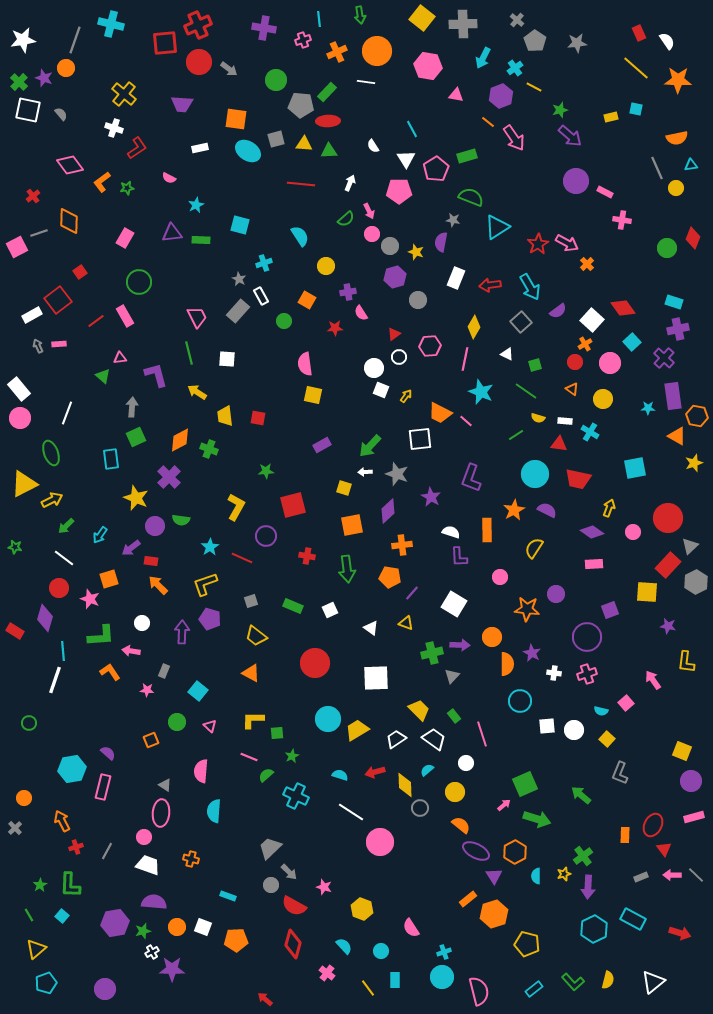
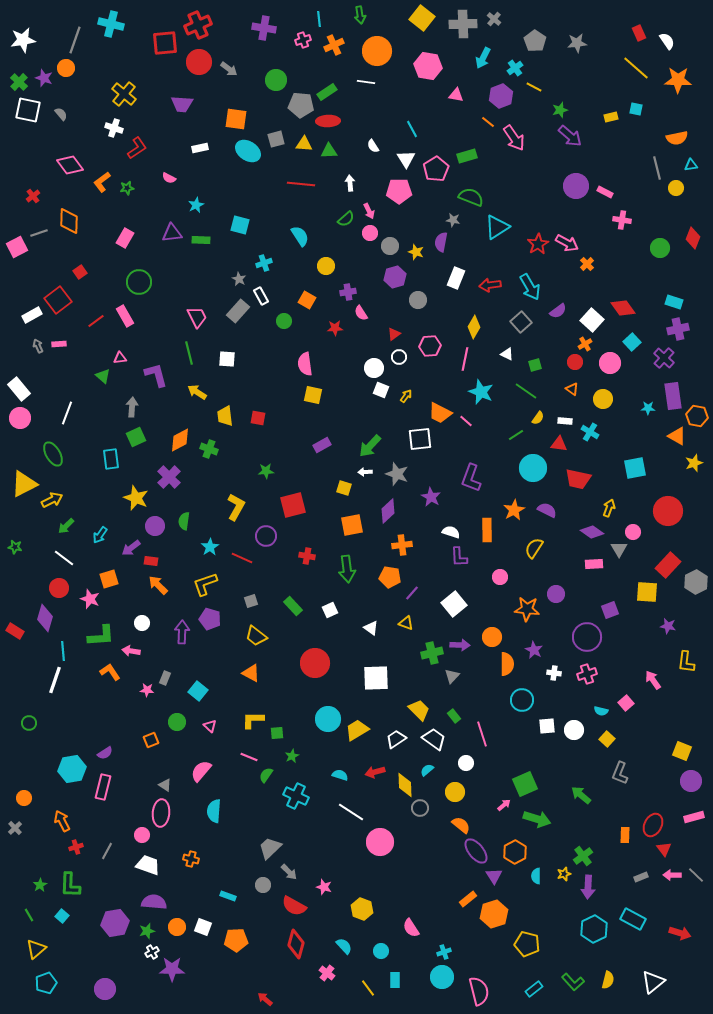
gray cross at (517, 20): moved 23 px left, 1 px up
orange cross at (337, 52): moved 3 px left, 7 px up
green rectangle at (327, 92): rotated 12 degrees clockwise
gray line at (657, 168): rotated 10 degrees clockwise
purple circle at (576, 181): moved 5 px down
white arrow at (350, 183): rotated 28 degrees counterclockwise
pink circle at (372, 234): moved 2 px left, 1 px up
green circle at (667, 248): moved 7 px left
yellow semicircle at (538, 418): rotated 72 degrees counterclockwise
green ellipse at (51, 453): moved 2 px right, 1 px down; rotated 10 degrees counterclockwise
cyan circle at (535, 474): moved 2 px left, 6 px up
red circle at (668, 518): moved 7 px up
green semicircle at (181, 520): moved 3 px right, 1 px down; rotated 90 degrees clockwise
gray triangle at (690, 546): moved 71 px left, 3 px down; rotated 18 degrees counterclockwise
white square at (454, 604): rotated 20 degrees clockwise
green rectangle at (293, 606): rotated 24 degrees clockwise
purple star at (532, 653): moved 2 px right, 3 px up
gray rectangle at (164, 671): moved 1 px right, 7 px down
cyan circle at (520, 701): moved 2 px right, 1 px up
purple semicircle at (108, 753): moved 3 px left; rotated 105 degrees clockwise
pink semicircle at (201, 771): rotated 35 degrees clockwise
green semicircle at (266, 775): rotated 14 degrees counterclockwise
pink circle at (144, 837): moved 2 px left, 2 px up
purple ellipse at (476, 851): rotated 24 degrees clockwise
gray circle at (271, 885): moved 8 px left
green star at (143, 931): moved 4 px right
red diamond at (293, 944): moved 3 px right
